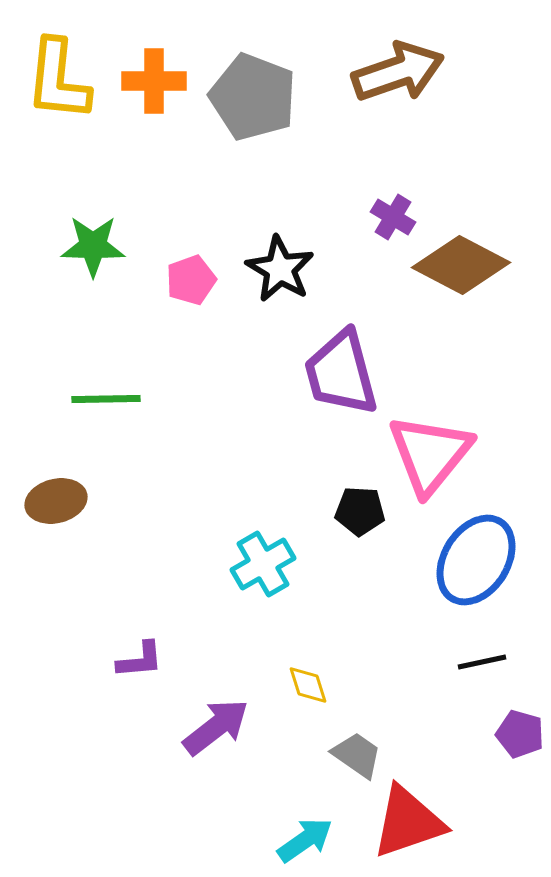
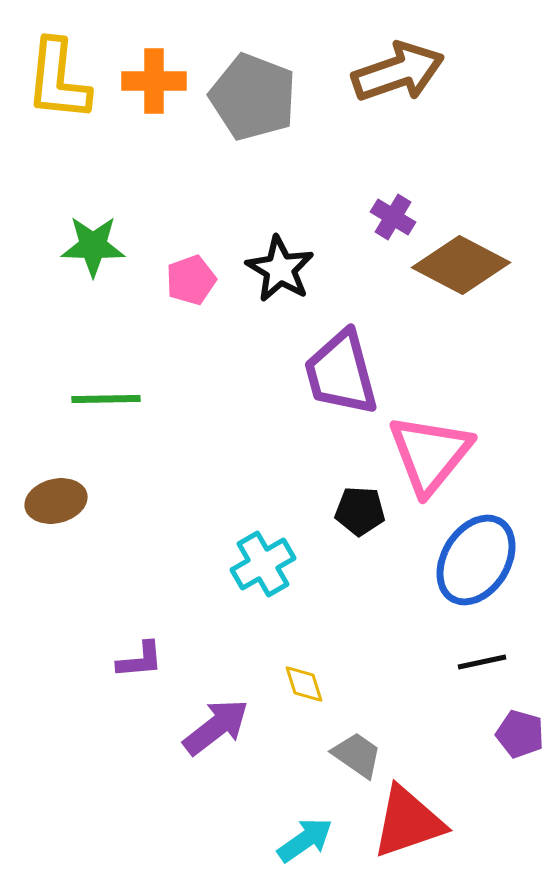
yellow diamond: moved 4 px left, 1 px up
